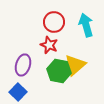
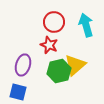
green hexagon: rotated 25 degrees counterclockwise
blue square: rotated 30 degrees counterclockwise
